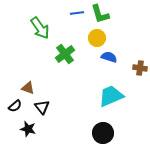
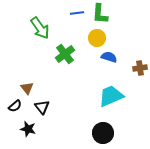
green L-shape: rotated 20 degrees clockwise
brown cross: rotated 16 degrees counterclockwise
brown triangle: moved 1 px left; rotated 32 degrees clockwise
